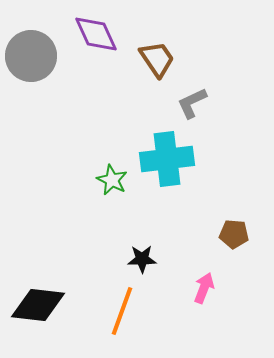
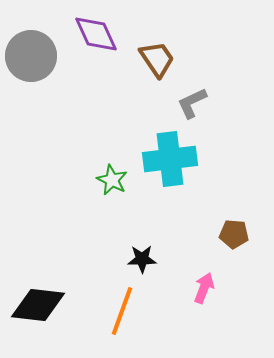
cyan cross: moved 3 px right
